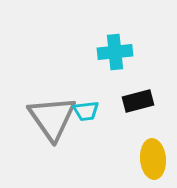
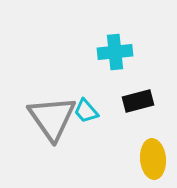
cyan trapezoid: rotated 56 degrees clockwise
